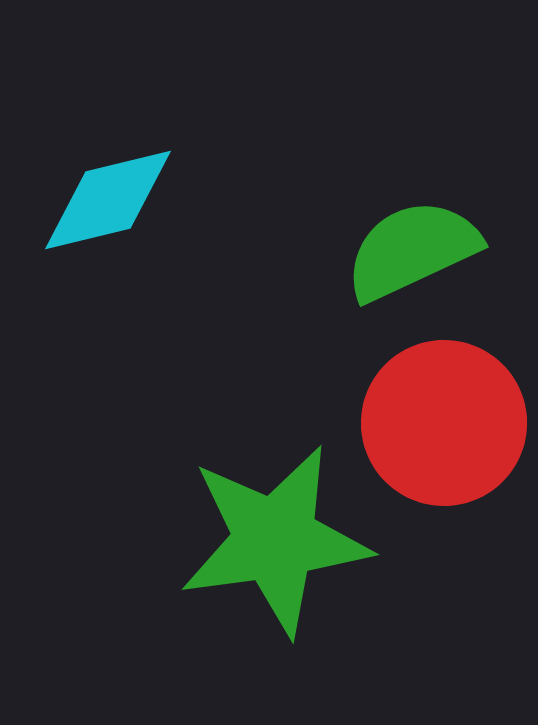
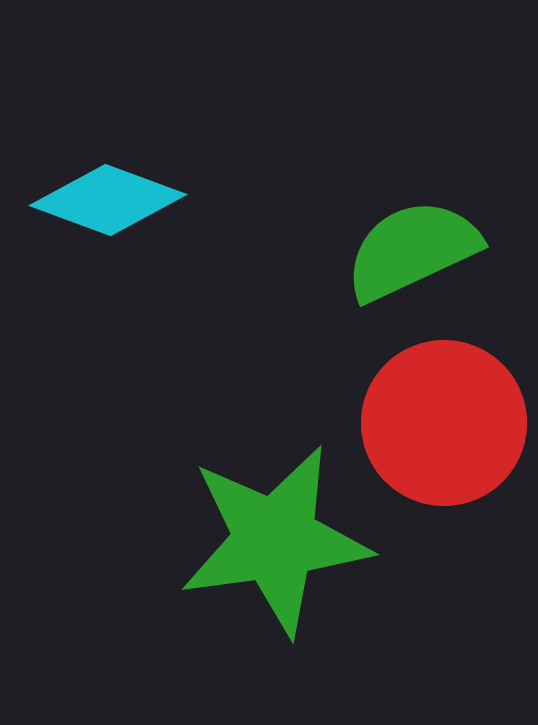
cyan diamond: rotated 34 degrees clockwise
